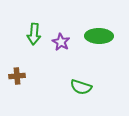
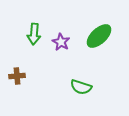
green ellipse: rotated 44 degrees counterclockwise
